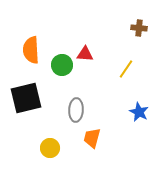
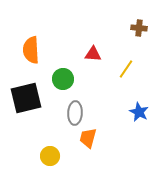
red triangle: moved 8 px right
green circle: moved 1 px right, 14 px down
gray ellipse: moved 1 px left, 3 px down
orange trapezoid: moved 4 px left
yellow circle: moved 8 px down
